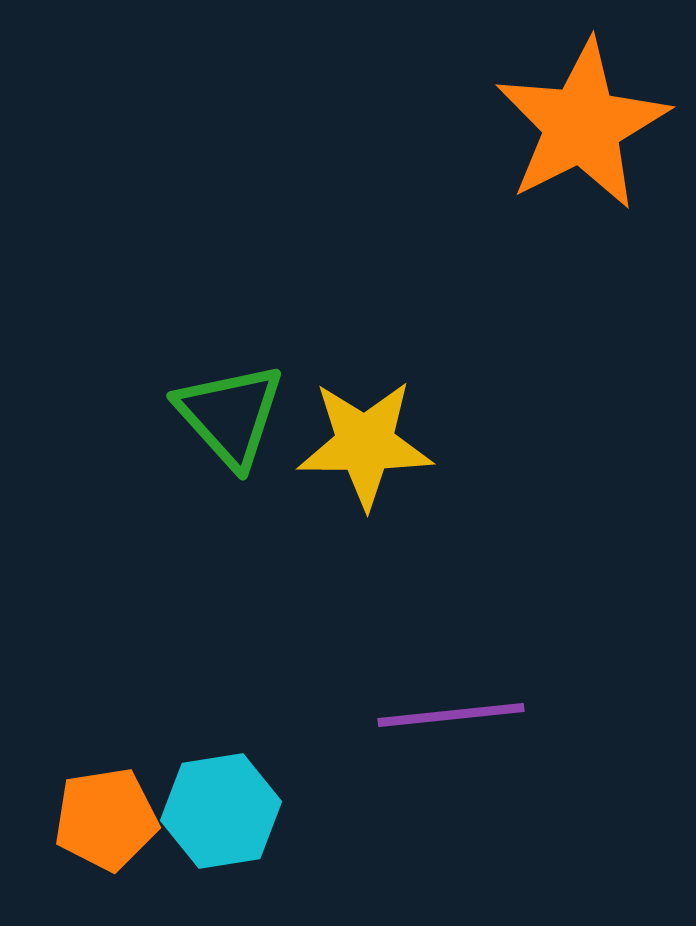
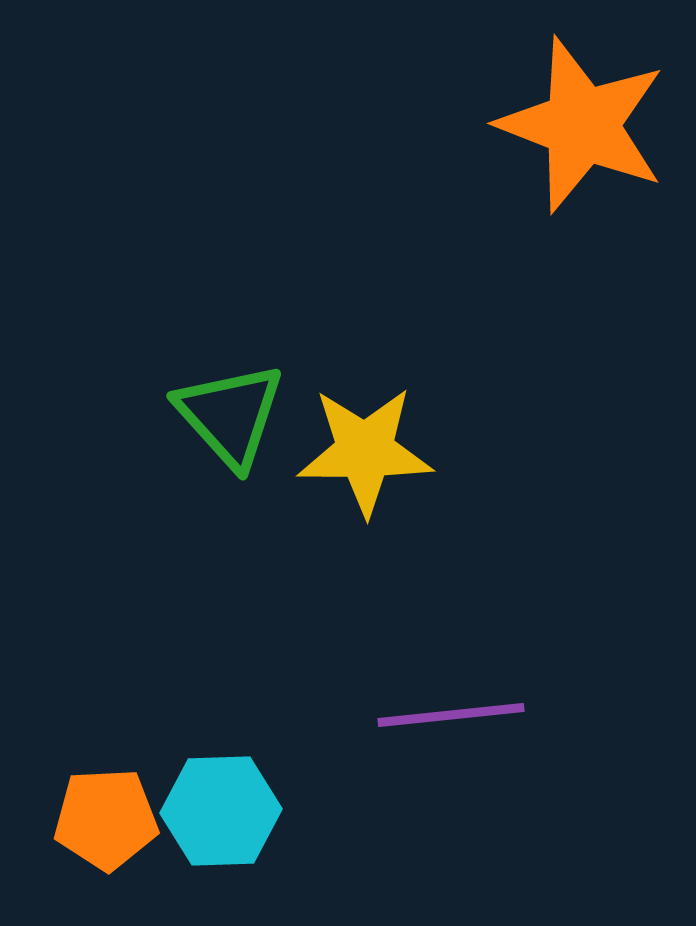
orange star: rotated 24 degrees counterclockwise
yellow star: moved 7 px down
cyan hexagon: rotated 7 degrees clockwise
orange pentagon: rotated 6 degrees clockwise
